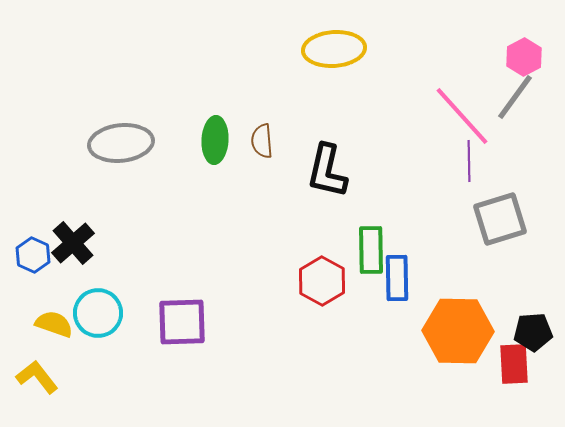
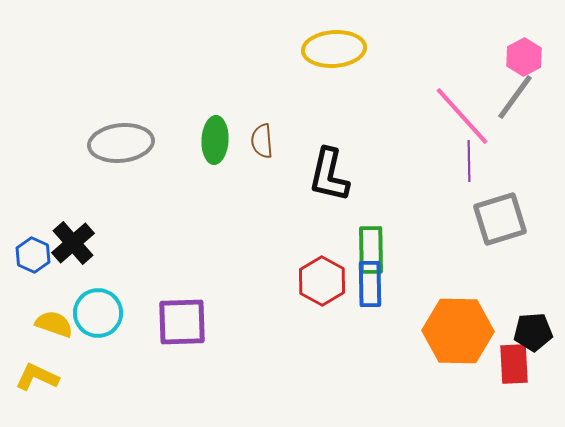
black L-shape: moved 2 px right, 4 px down
blue rectangle: moved 27 px left, 6 px down
yellow L-shape: rotated 27 degrees counterclockwise
